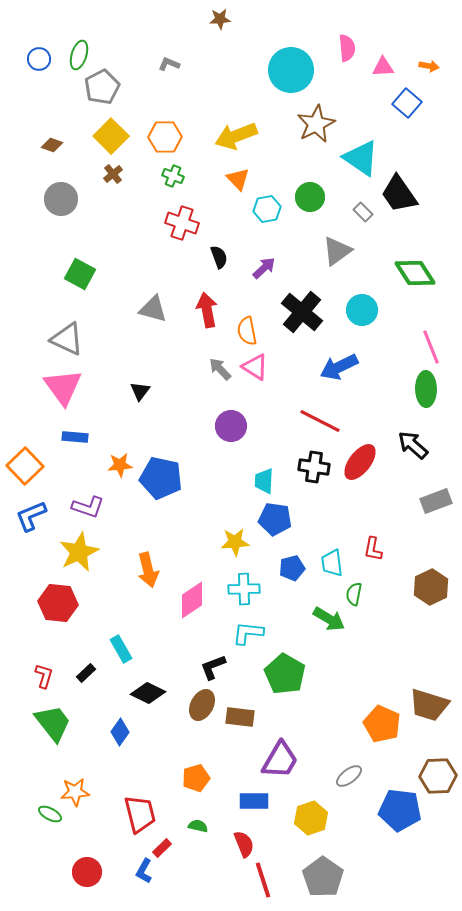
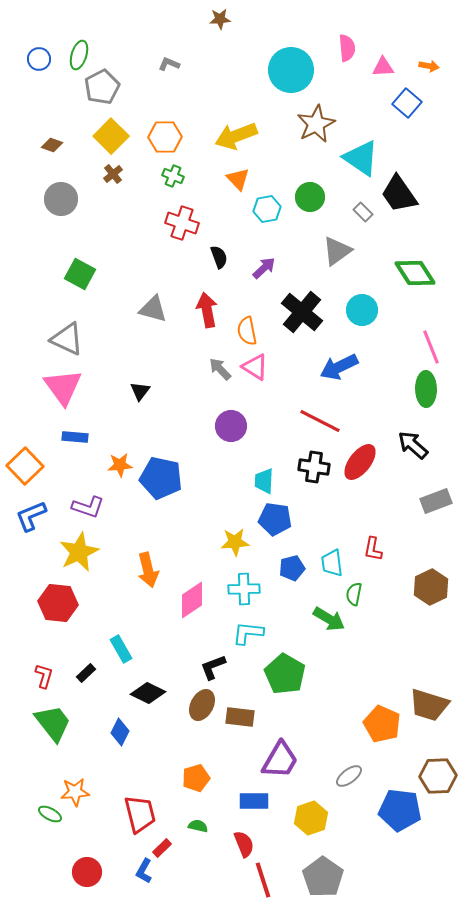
blue diamond at (120, 732): rotated 8 degrees counterclockwise
